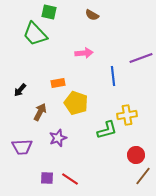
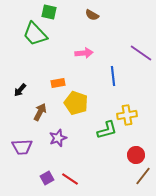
purple line: moved 5 px up; rotated 55 degrees clockwise
purple square: rotated 32 degrees counterclockwise
